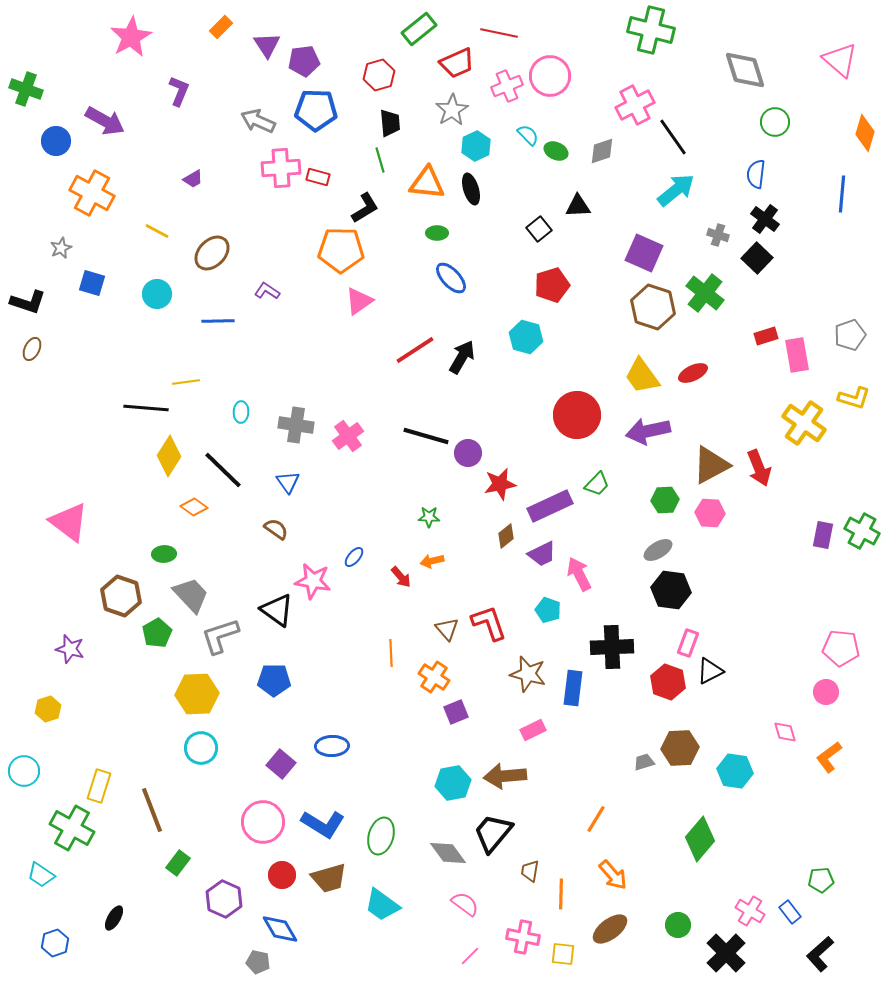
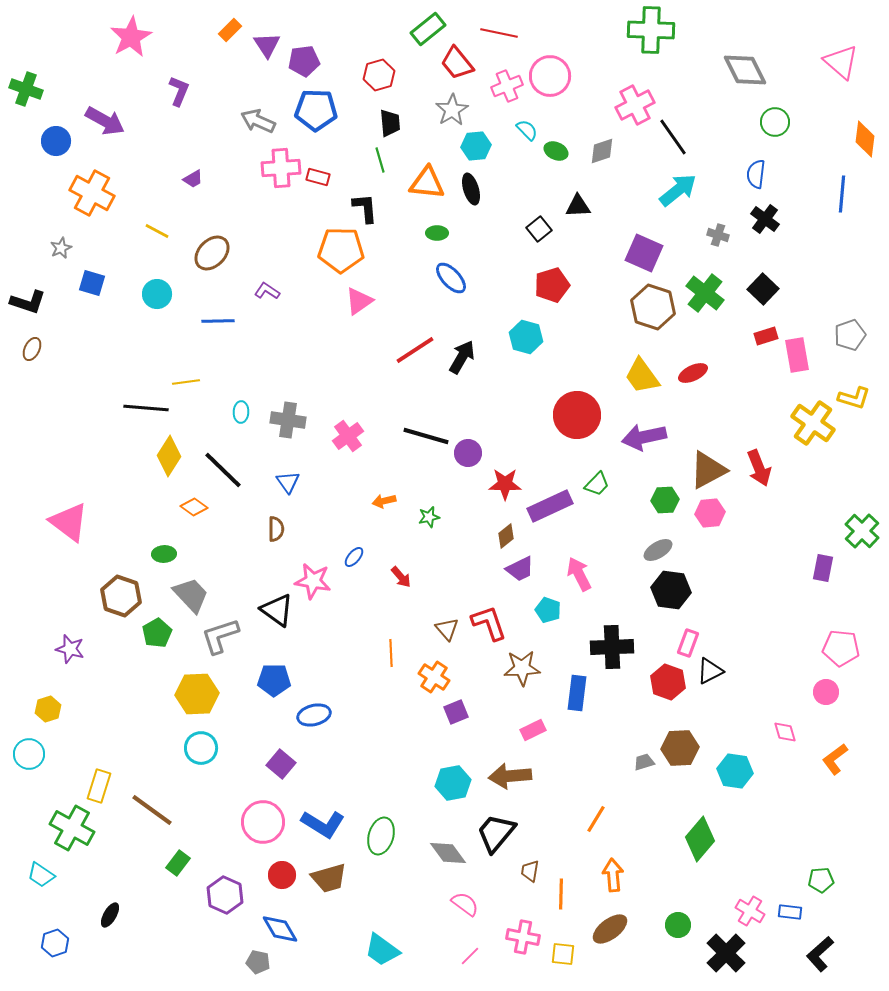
orange rectangle at (221, 27): moved 9 px right, 3 px down
green rectangle at (419, 29): moved 9 px right
green cross at (651, 30): rotated 12 degrees counterclockwise
pink triangle at (840, 60): moved 1 px right, 2 px down
red trapezoid at (457, 63): rotated 75 degrees clockwise
gray diamond at (745, 70): rotated 9 degrees counterclockwise
orange diamond at (865, 133): moved 6 px down; rotated 9 degrees counterclockwise
cyan semicircle at (528, 135): moved 1 px left, 5 px up
cyan hexagon at (476, 146): rotated 20 degrees clockwise
cyan arrow at (676, 190): moved 2 px right
black L-shape at (365, 208): rotated 64 degrees counterclockwise
black square at (757, 258): moved 6 px right, 31 px down
yellow cross at (804, 423): moved 9 px right
gray cross at (296, 425): moved 8 px left, 5 px up
purple arrow at (648, 431): moved 4 px left, 6 px down
brown triangle at (711, 465): moved 3 px left, 5 px down
red star at (500, 484): moved 5 px right; rotated 12 degrees clockwise
pink hexagon at (710, 513): rotated 8 degrees counterclockwise
green star at (429, 517): rotated 15 degrees counterclockwise
brown semicircle at (276, 529): rotated 55 degrees clockwise
green cross at (862, 531): rotated 16 degrees clockwise
purple rectangle at (823, 535): moved 33 px down
purple trapezoid at (542, 554): moved 22 px left, 15 px down
orange arrow at (432, 561): moved 48 px left, 60 px up
brown star at (528, 674): moved 6 px left, 6 px up; rotated 18 degrees counterclockwise
blue rectangle at (573, 688): moved 4 px right, 5 px down
blue ellipse at (332, 746): moved 18 px left, 31 px up; rotated 12 degrees counterclockwise
orange L-shape at (829, 757): moved 6 px right, 2 px down
cyan circle at (24, 771): moved 5 px right, 17 px up
brown arrow at (505, 776): moved 5 px right
brown line at (152, 810): rotated 33 degrees counterclockwise
black trapezoid at (493, 833): moved 3 px right
orange arrow at (613, 875): rotated 144 degrees counterclockwise
purple hexagon at (224, 899): moved 1 px right, 4 px up
cyan trapezoid at (382, 905): moved 45 px down
blue rectangle at (790, 912): rotated 45 degrees counterclockwise
black ellipse at (114, 918): moved 4 px left, 3 px up
